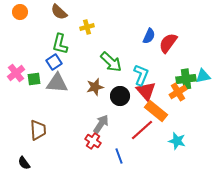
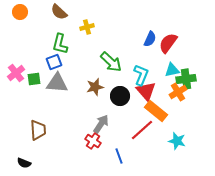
blue semicircle: moved 1 px right, 3 px down
blue square: rotated 14 degrees clockwise
cyan triangle: moved 31 px left, 6 px up
black semicircle: rotated 32 degrees counterclockwise
